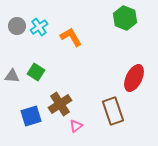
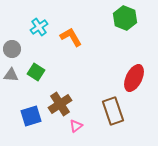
gray circle: moved 5 px left, 23 px down
gray triangle: moved 1 px left, 1 px up
